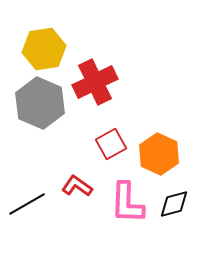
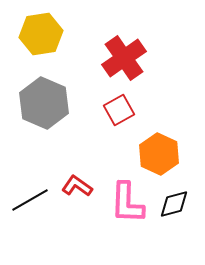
yellow hexagon: moved 3 px left, 15 px up
red cross: moved 29 px right, 24 px up; rotated 9 degrees counterclockwise
gray hexagon: moved 4 px right
red square: moved 8 px right, 34 px up
black line: moved 3 px right, 4 px up
